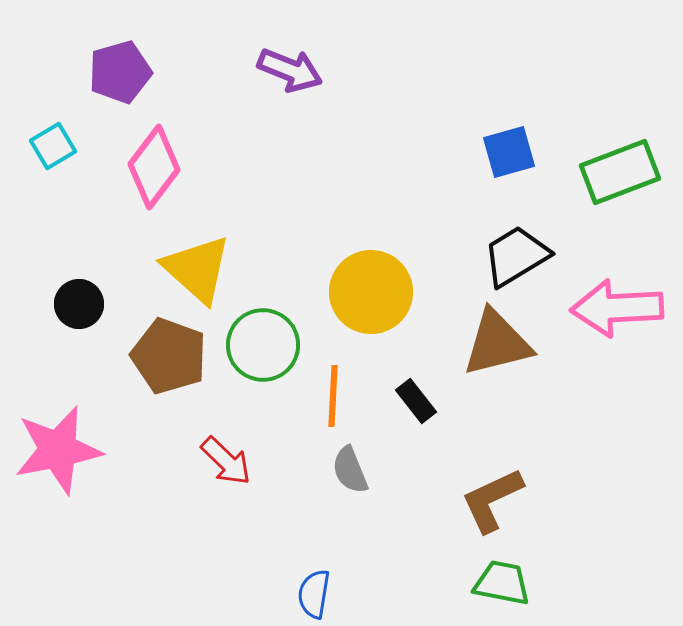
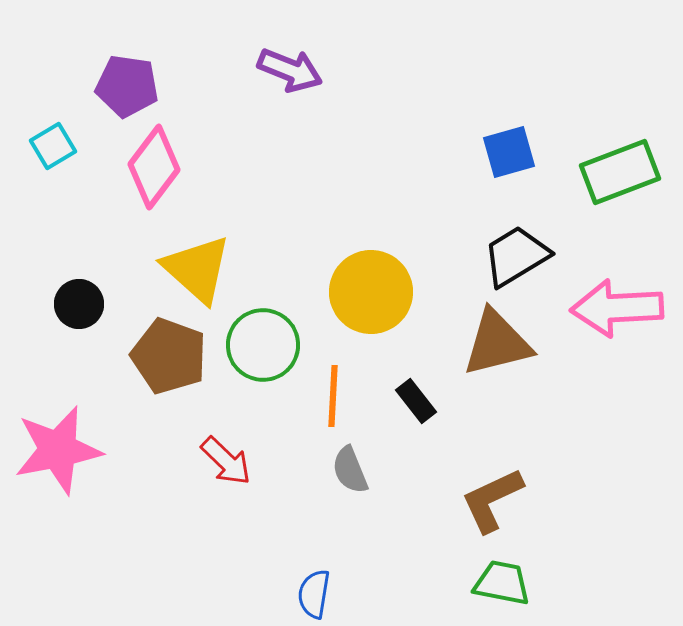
purple pentagon: moved 7 px right, 14 px down; rotated 24 degrees clockwise
